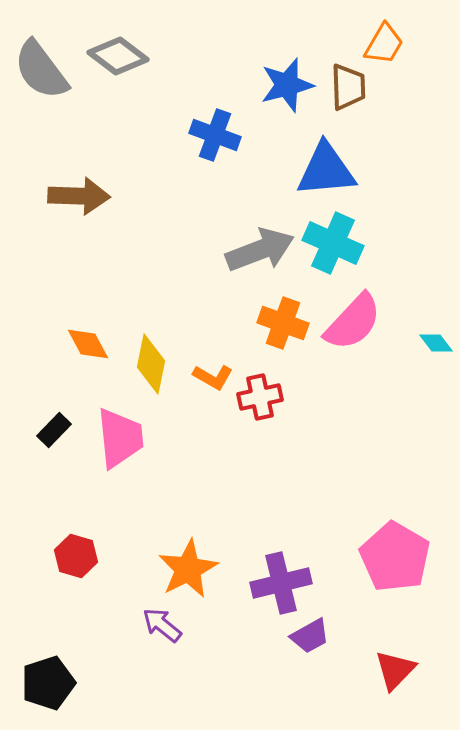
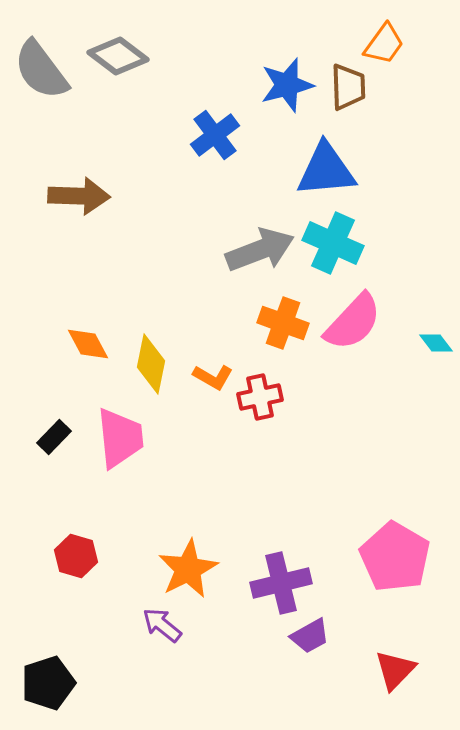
orange trapezoid: rotated 6 degrees clockwise
blue cross: rotated 33 degrees clockwise
black rectangle: moved 7 px down
